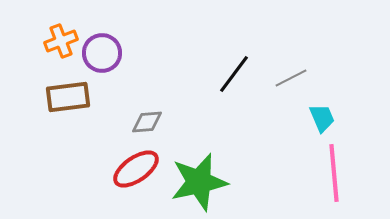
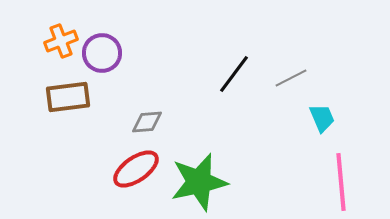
pink line: moved 7 px right, 9 px down
